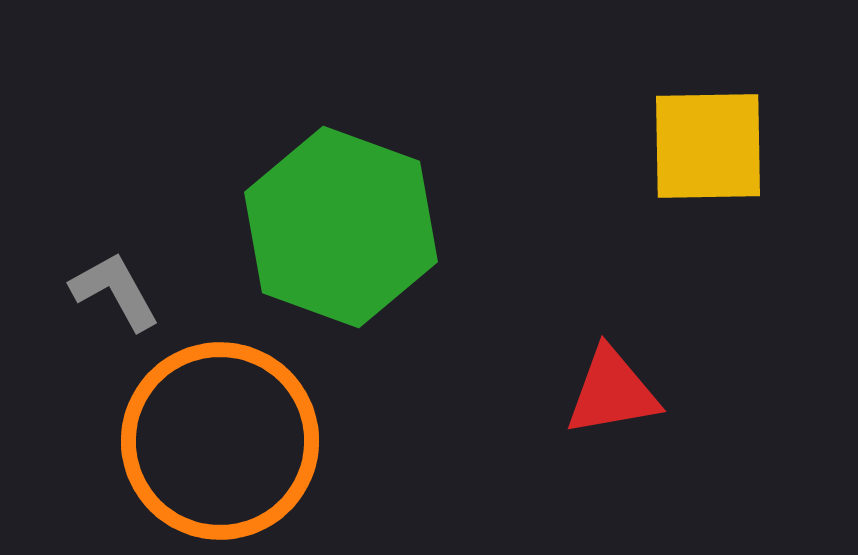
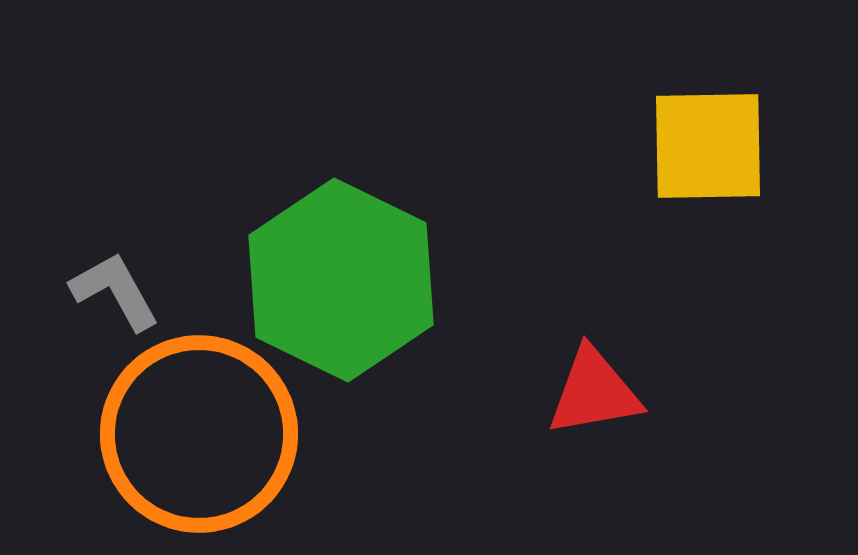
green hexagon: moved 53 px down; rotated 6 degrees clockwise
red triangle: moved 18 px left
orange circle: moved 21 px left, 7 px up
